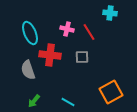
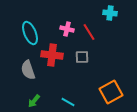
red cross: moved 2 px right
